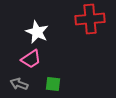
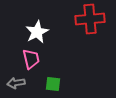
white star: rotated 20 degrees clockwise
pink trapezoid: rotated 70 degrees counterclockwise
gray arrow: moved 3 px left, 1 px up; rotated 30 degrees counterclockwise
